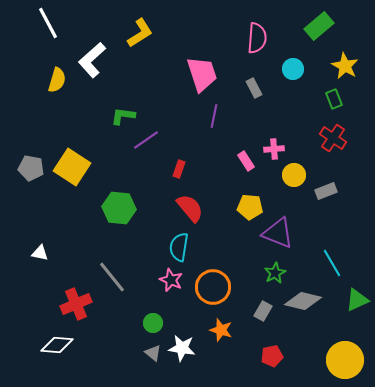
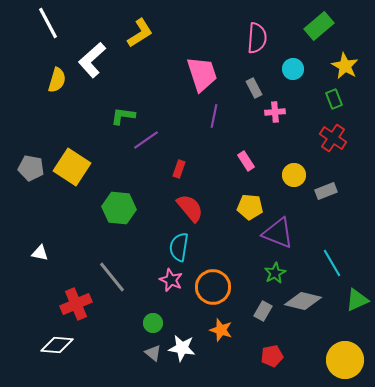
pink cross at (274, 149): moved 1 px right, 37 px up
